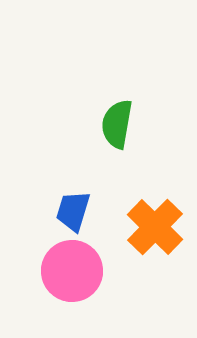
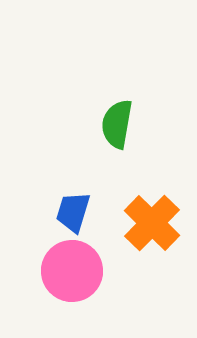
blue trapezoid: moved 1 px down
orange cross: moved 3 px left, 4 px up
